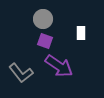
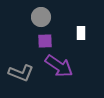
gray circle: moved 2 px left, 2 px up
purple square: rotated 21 degrees counterclockwise
gray L-shape: rotated 30 degrees counterclockwise
